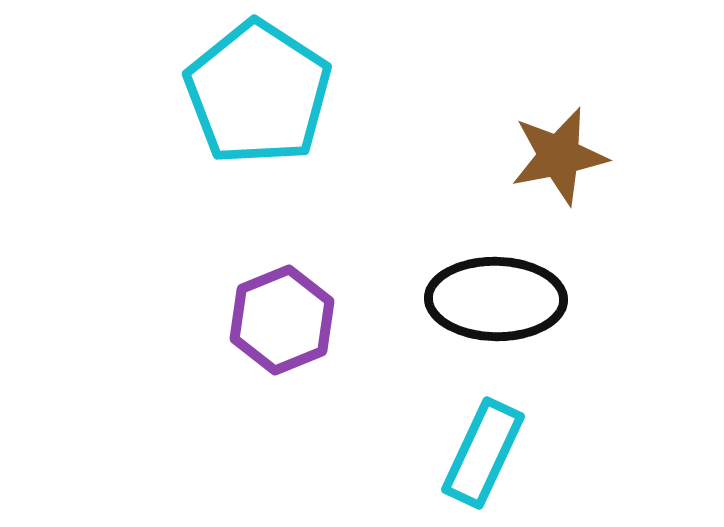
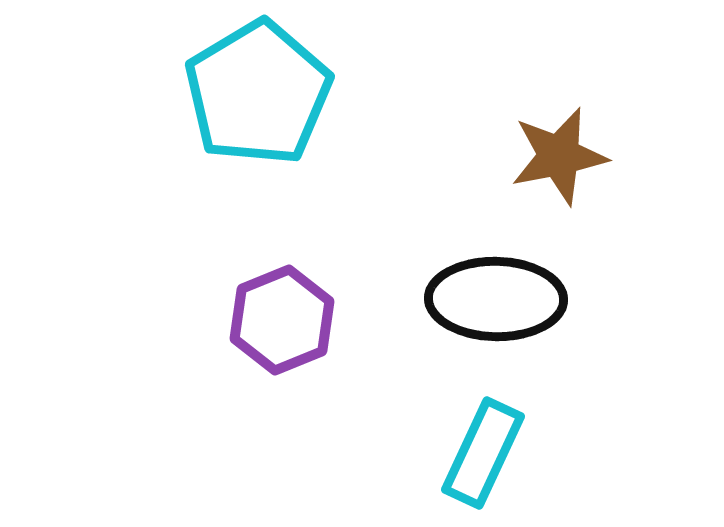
cyan pentagon: rotated 8 degrees clockwise
